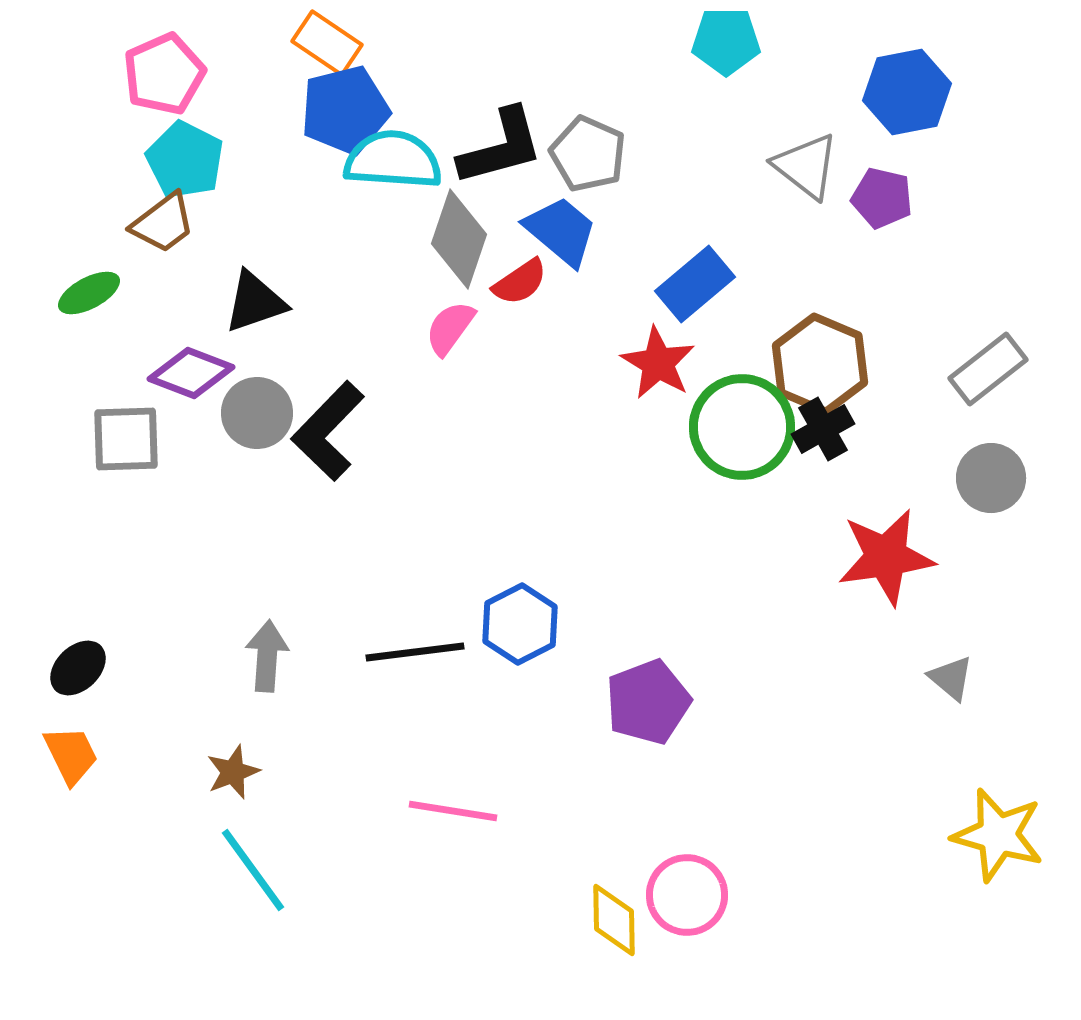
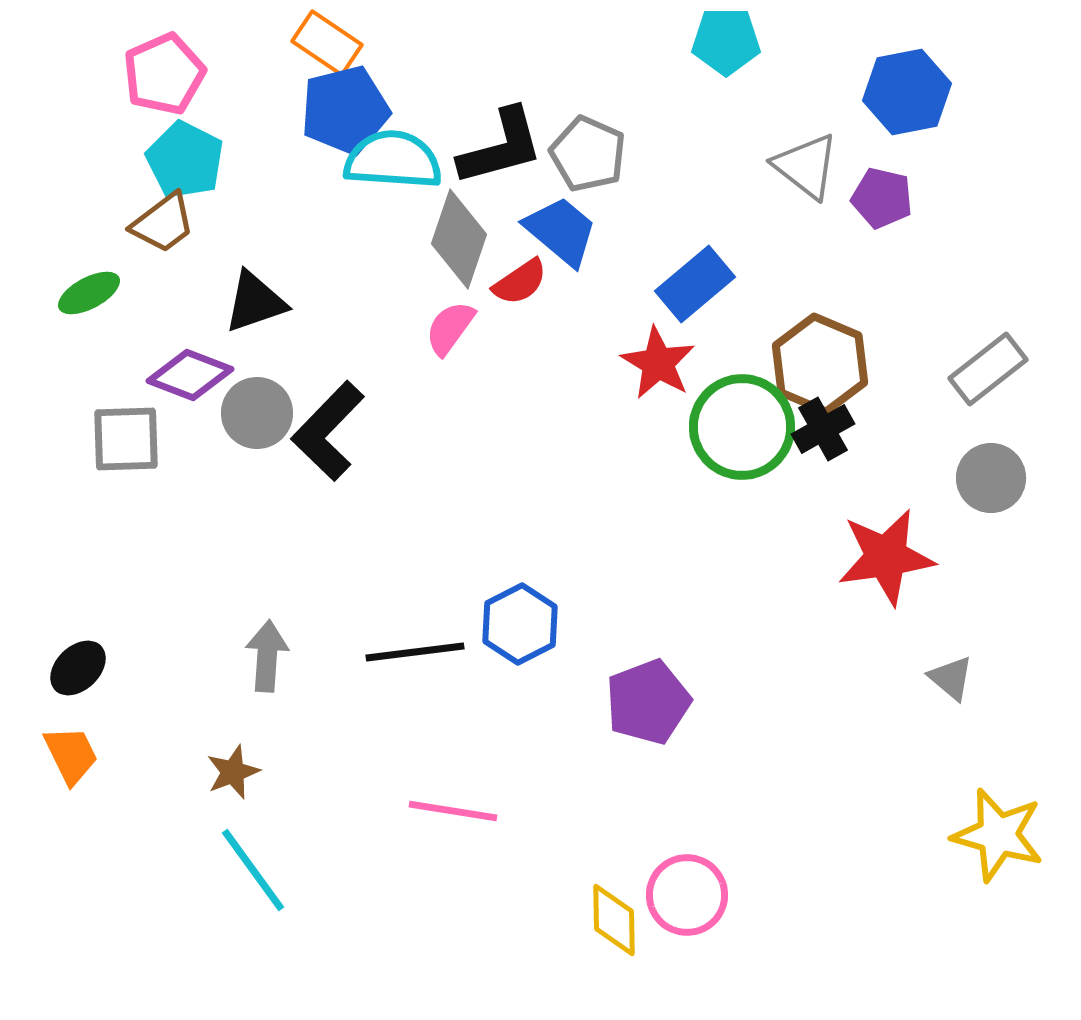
purple diamond at (191, 373): moved 1 px left, 2 px down
